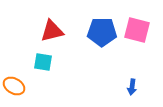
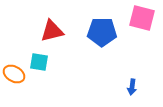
pink square: moved 5 px right, 12 px up
cyan square: moved 4 px left
orange ellipse: moved 12 px up
